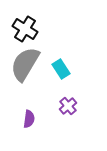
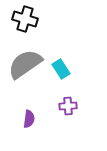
black cross: moved 10 px up; rotated 15 degrees counterclockwise
gray semicircle: rotated 24 degrees clockwise
purple cross: rotated 36 degrees clockwise
